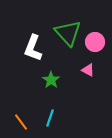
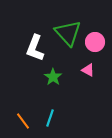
white L-shape: moved 2 px right
green star: moved 2 px right, 3 px up
orange line: moved 2 px right, 1 px up
